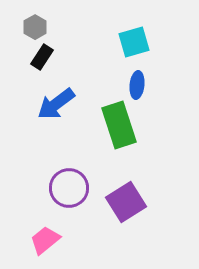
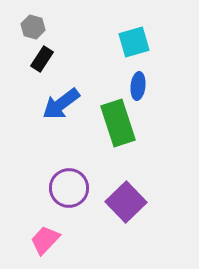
gray hexagon: moved 2 px left; rotated 15 degrees counterclockwise
black rectangle: moved 2 px down
blue ellipse: moved 1 px right, 1 px down
blue arrow: moved 5 px right
green rectangle: moved 1 px left, 2 px up
purple square: rotated 12 degrees counterclockwise
pink trapezoid: rotated 8 degrees counterclockwise
